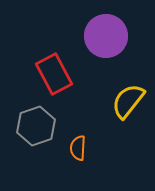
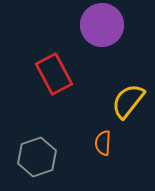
purple circle: moved 4 px left, 11 px up
gray hexagon: moved 1 px right, 31 px down
orange semicircle: moved 25 px right, 5 px up
